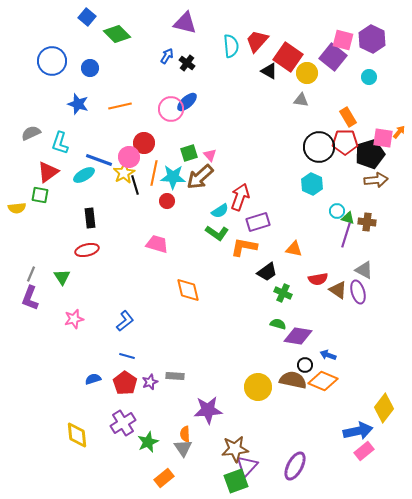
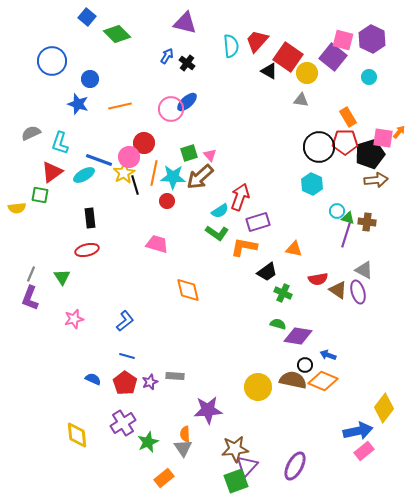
blue circle at (90, 68): moved 11 px down
red triangle at (48, 172): moved 4 px right
blue semicircle at (93, 379): rotated 42 degrees clockwise
